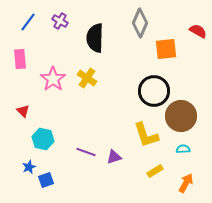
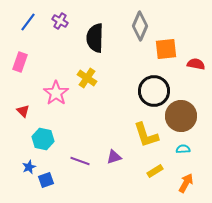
gray diamond: moved 3 px down
red semicircle: moved 2 px left, 33 px down; rotated 18 degrees counterclockwise
pink rectangle: moved 3 px down; rotated 24 degrees clockwise
pink star: moved 3 px right, 14 px down
purple line: moved 6 px left, 9 px down
